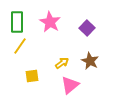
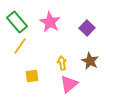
green rectangle: rotated 40 degrees counterclockwise
yellow arrow: rotated 64 degrees counterclockwise
pink triangle: moved 1 px left, 1 px up
